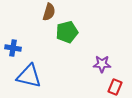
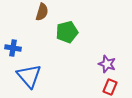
brown semicircle: moved 7 px left
purple star: moved 5 px right; rotated 18 degrees clockwise
blue triangle: rotated 36 degrees clockwise
red rectangle: moved 5 px left
